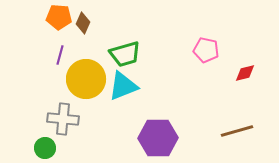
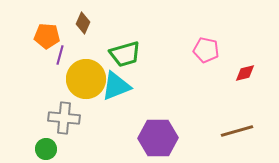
orange pentagon: moved 12 px left, 19 px down
cyan triangle: moved 7 px left
gray cross: moved 1 px right, 1 px up
green circle: moved 1 px right, 1 px down
